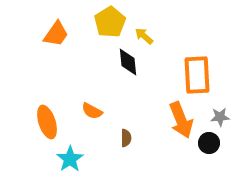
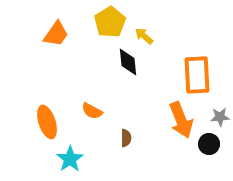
black circle: moved 1 px down
